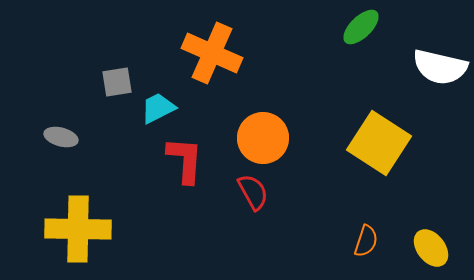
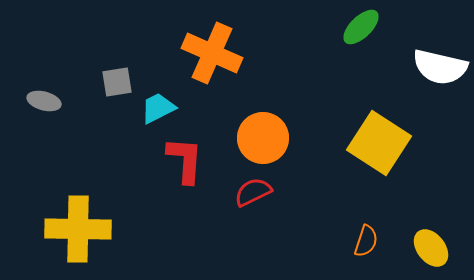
gray ellipse: moved 17 px left, 36 px up
red semicircle: rotated 87 degrees counterclockwise
